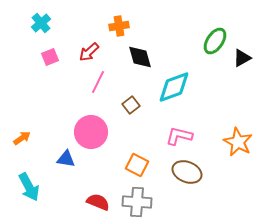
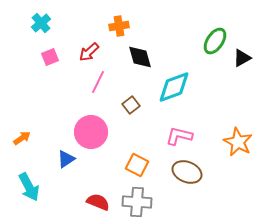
blue triangle: rotated 42 degrees counterclockwise
